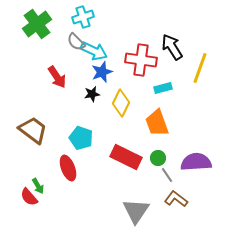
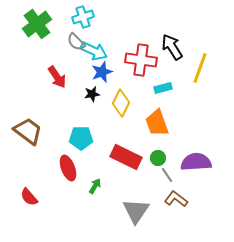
brown trapezoid: moved 5 px left, 1 px down
cyan pentagon: rotated 20 degrees counterclockwise
green arrow: moved 57 px right; rotated 119 degrees counterclockwise
